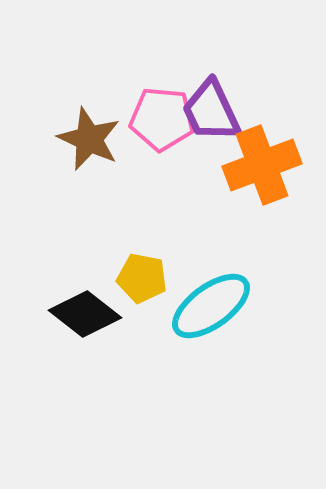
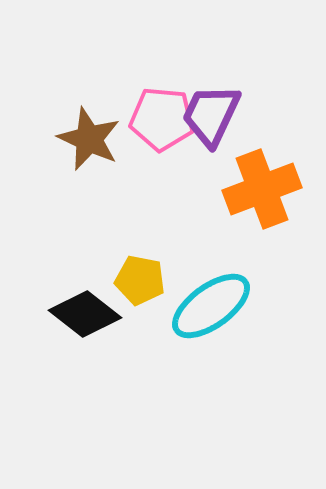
purple trapezoid: moved 4 px down; rotated 50 degrees clockwise
orange cross: moved 24 px down
yellow pentagon: moved 2 px left, 2 px down
